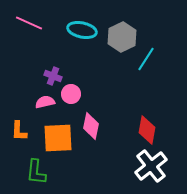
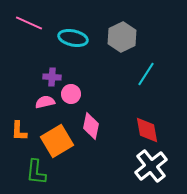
cyan ellipse: moved 9 px left, 8 px down
cyan line: moved 15 px down
purple cross: moved 1 px left, 1 px down; rotated 18 degrees counterclockwise
red diamond: rotated 20 degrees counterclockwise
orange square: moved 1 px left, 3 px down; rotated 28 degrees counterclockwise
